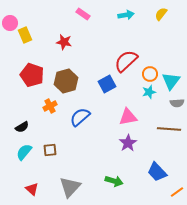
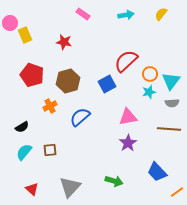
brown hexagon: moved 2 px right
gray semicircle: moved 5 px left
